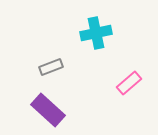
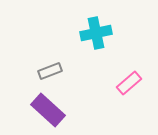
gray rectangle: moved 1 px left, 4 px down
